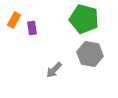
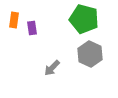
orange rectangle: rotated 21 degrees counterclockwise
gray hexagon: rotated 15 degrees clockwise
gray arrow: moved 2 px left, 2 px up
